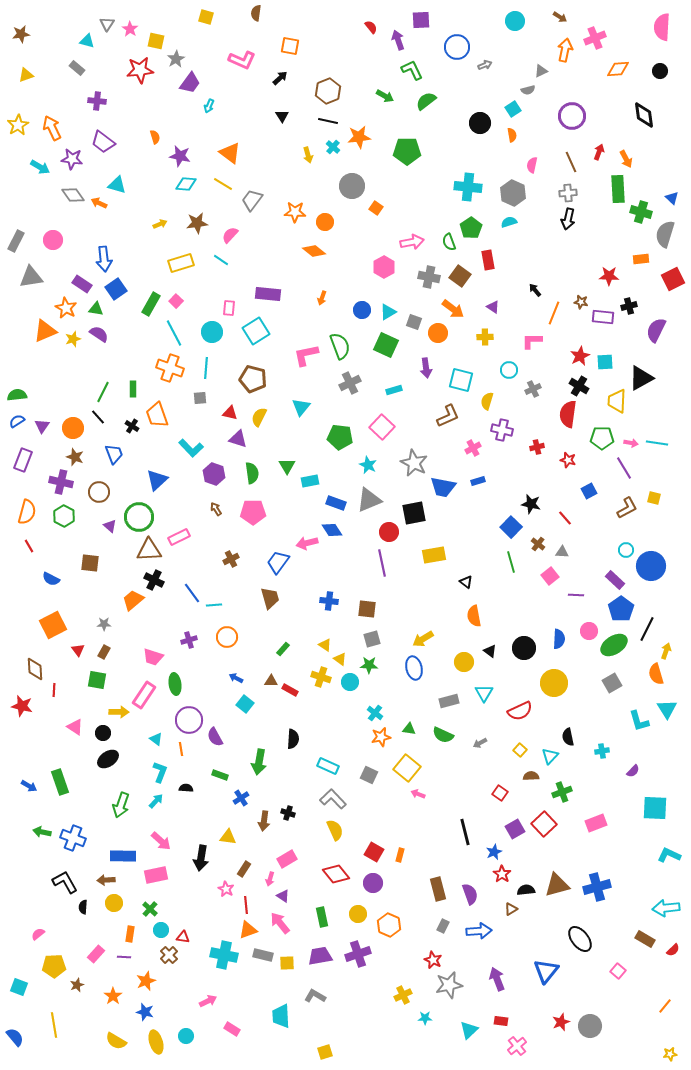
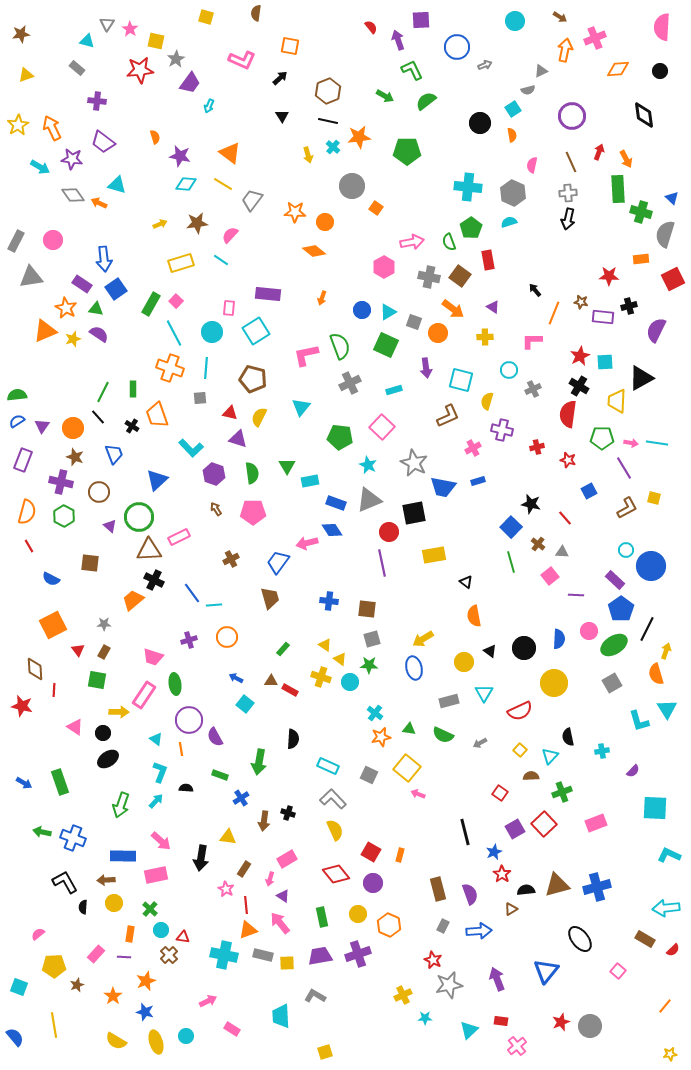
blue arrow at (29, 786): moved 5 px left, 3 px up
red square at (374, 852): moved 3 px left
